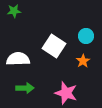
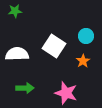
green star: moved 1 px right
white semicircle: moved 1 px left, 5 px up
